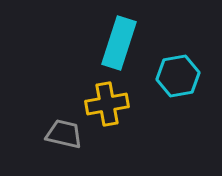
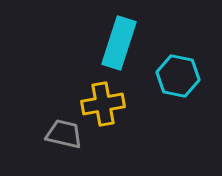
cyan hexagon: rotated 21 degrees clockwise
yellow cross: moved 4 px left
